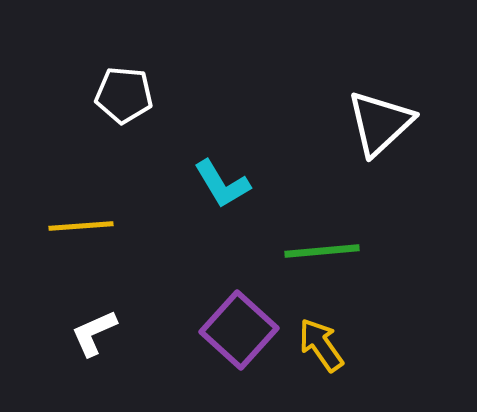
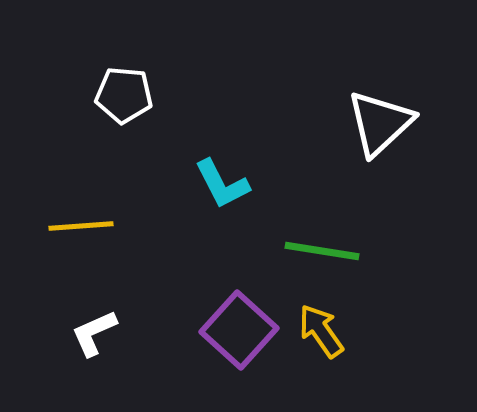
cyan L-shape: rotated 4 degrees clockwise
green line: rotated 14 degrees clockwise
yellow arrow: moved 14 px up
